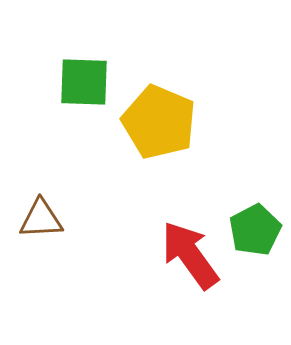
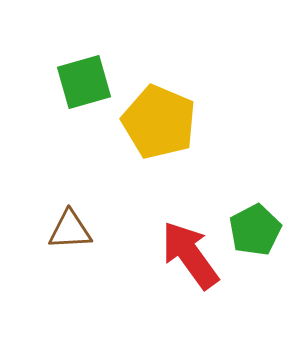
green square: rotated 18 degrees counterclockwise
brown triangle: moved 29 px right, 11 px down
